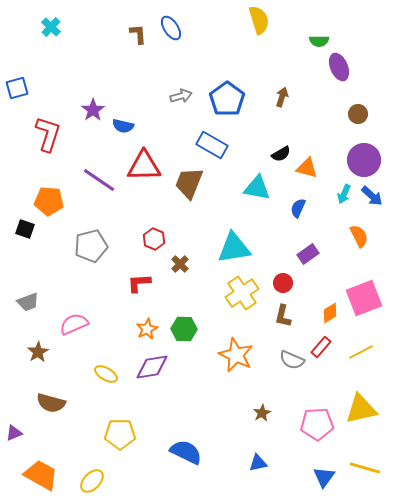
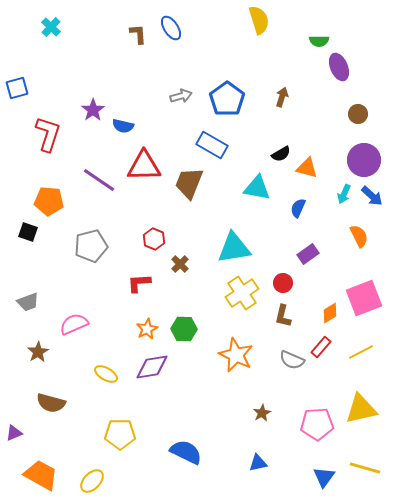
black square at (25, 229): moved 3 px right, 3 px down
